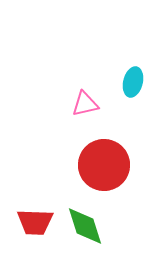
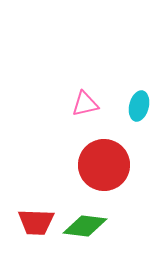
cyan ellipse: moved 6 px right, 24 px down
red trapezoid: moved 1 px right
green diamond: rotated 66 degrees counterclockwise
